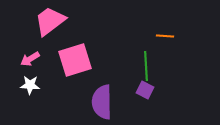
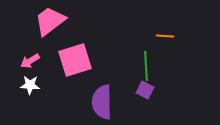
pink arrow: moved 2 px down
